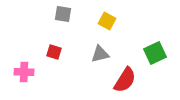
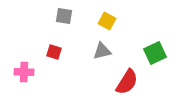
gray square: moved 1 px right, 2 px down
gray triangle: moved 2 px right, 3 px up
red semicircle: moved 2 px right, 2 px down
